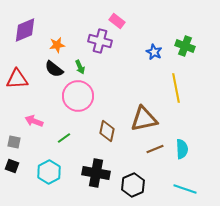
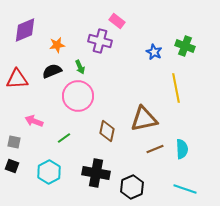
black semicircle: moved 2 px left, 2 px down; rotated 120 degrees clockwise
black hexagon: moved 1 px left, 2 px down
